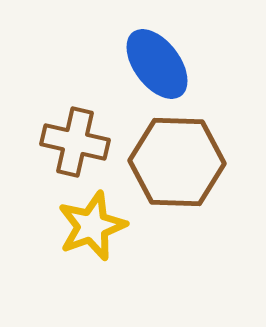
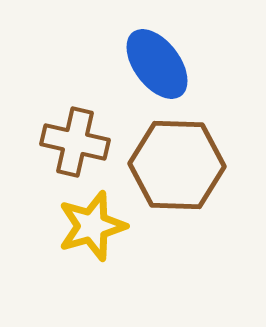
brown hexagon: moved 3 px down
yellow star: rotated 4 degrees clockwise
